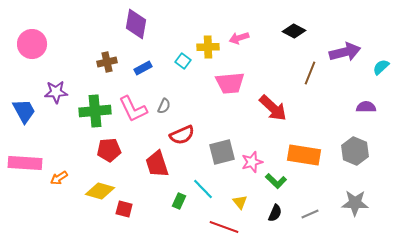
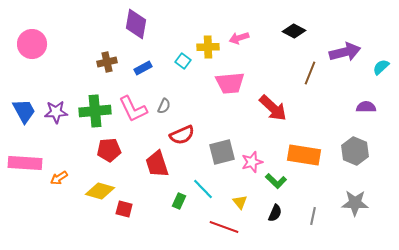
purple star: moved 20 px down
gray line: moved 3 px right, 2 px down; rotated 54 degrees counterclockwise
